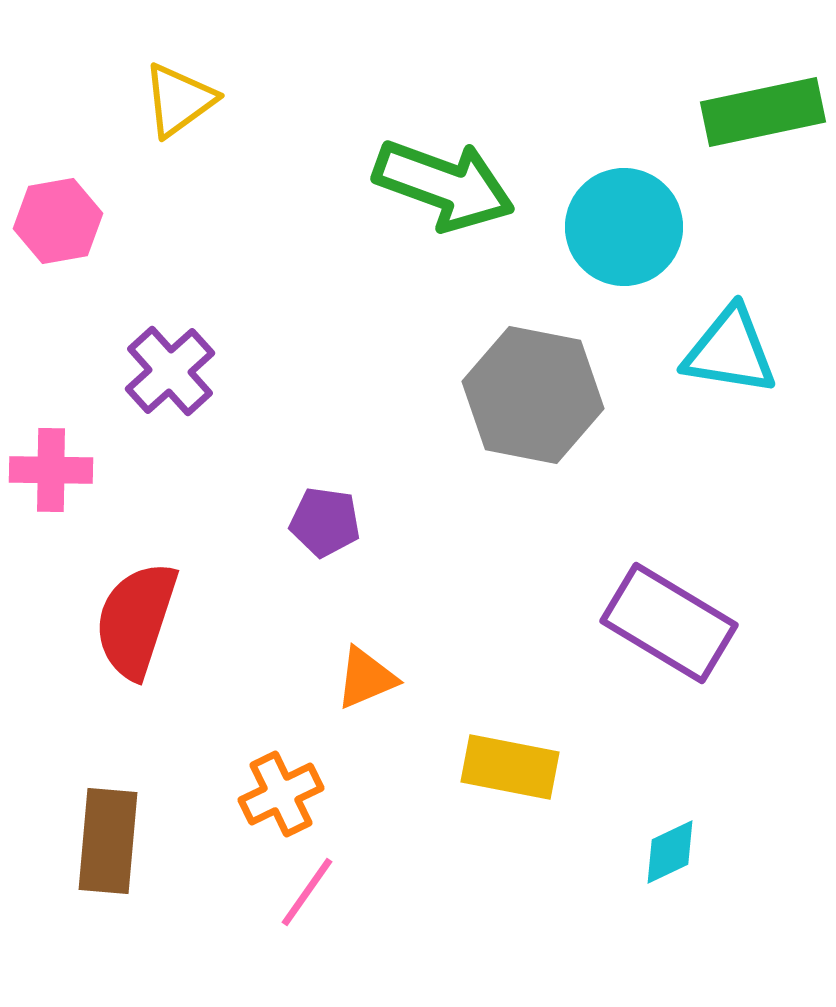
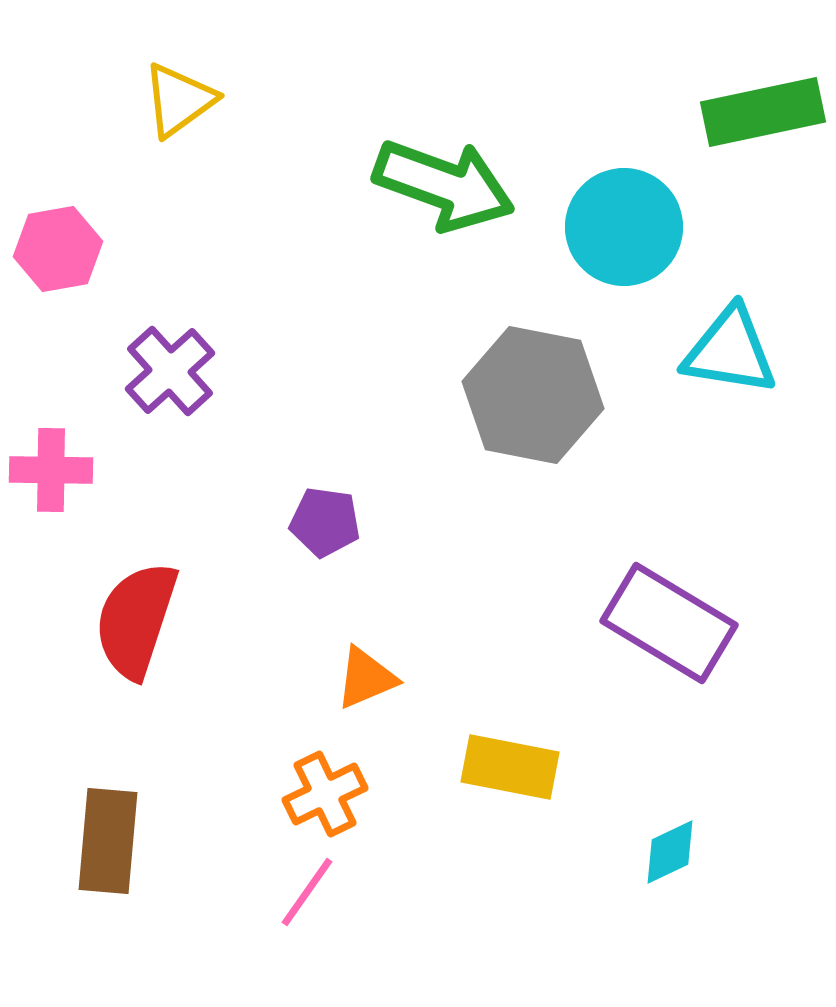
pink hexagon: moved 28 px down
orange cross: moved 44 px right
